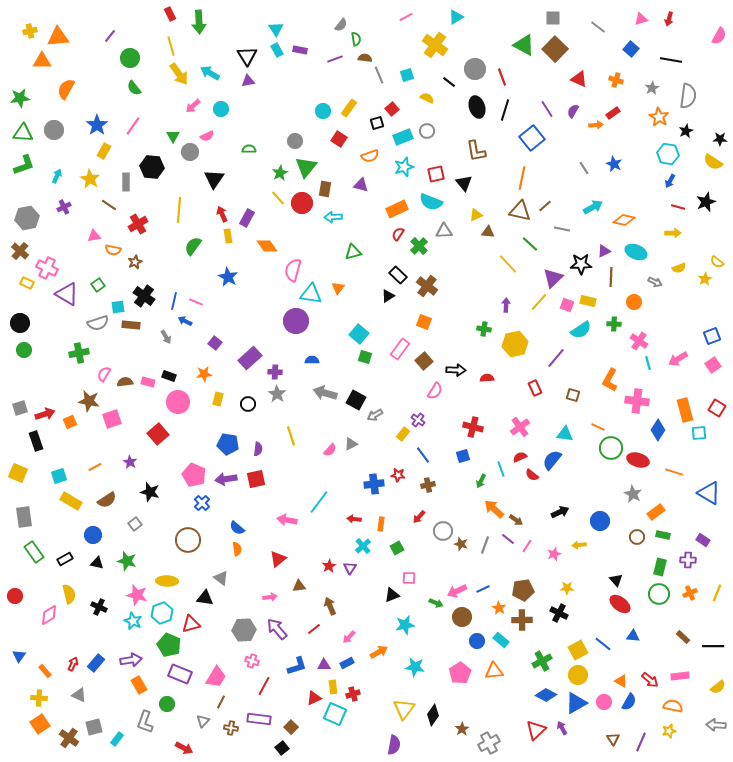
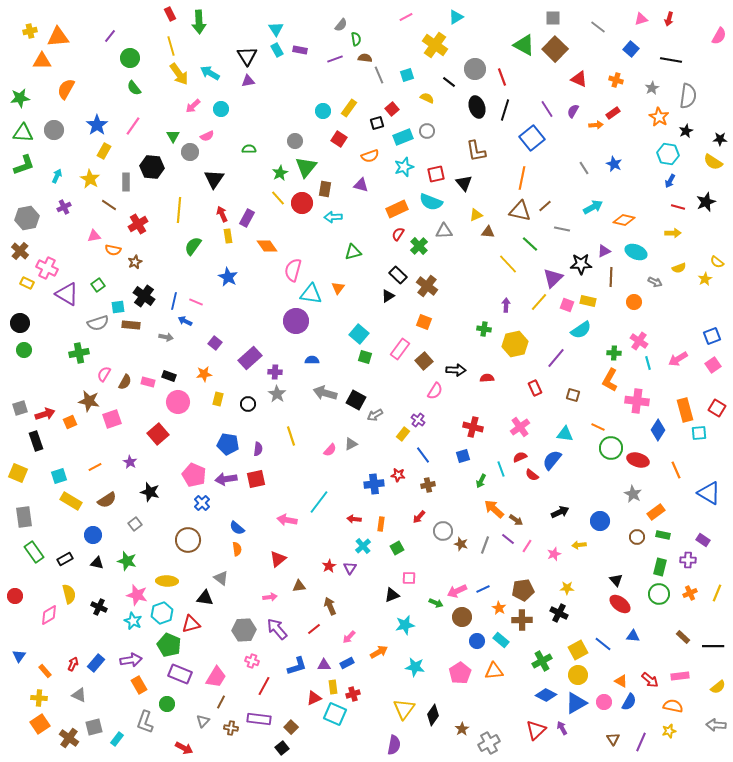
green cross at (614, 324): moved 29 px down
gray arrow at (166, 337): rotated 48 degrees counterclockwise
brown semicircle at (125, 382): rotated 126 degrees clockwise
orange line at (674, 472): moved 2 px right, 2 px up; rotated 48 degrees clockwise
